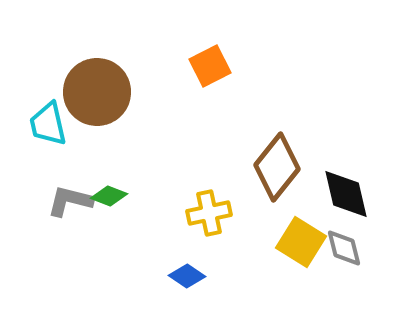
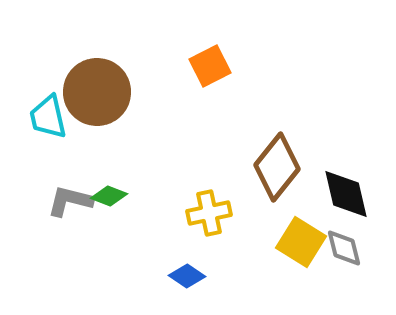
cyan trapezoid: moved 7 px up
